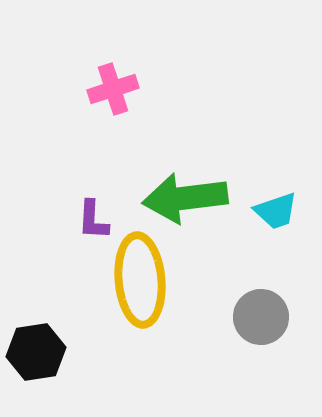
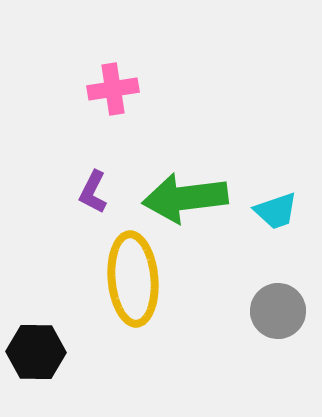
pink cross: rotated 9 degrees clockwise
purple L-shape: moved 28 px up; rotated 24 degrees clockwise
yellow ellipse: moved 7 px left, 1 px up
gray circle: moved 17 px right, 6 px up
black hexagon: rotated 10 degrees clockwise
